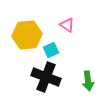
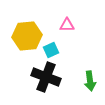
pink triangle: rotated 35 degrees counterclockwise
yellow hexagon: moved 1 px down
green arrow: moved 2 px right
